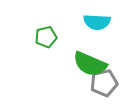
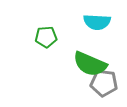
green pentagon: rotated 10 degrees clockwise
gray pentagon: rotated 20 degrees clockwise
